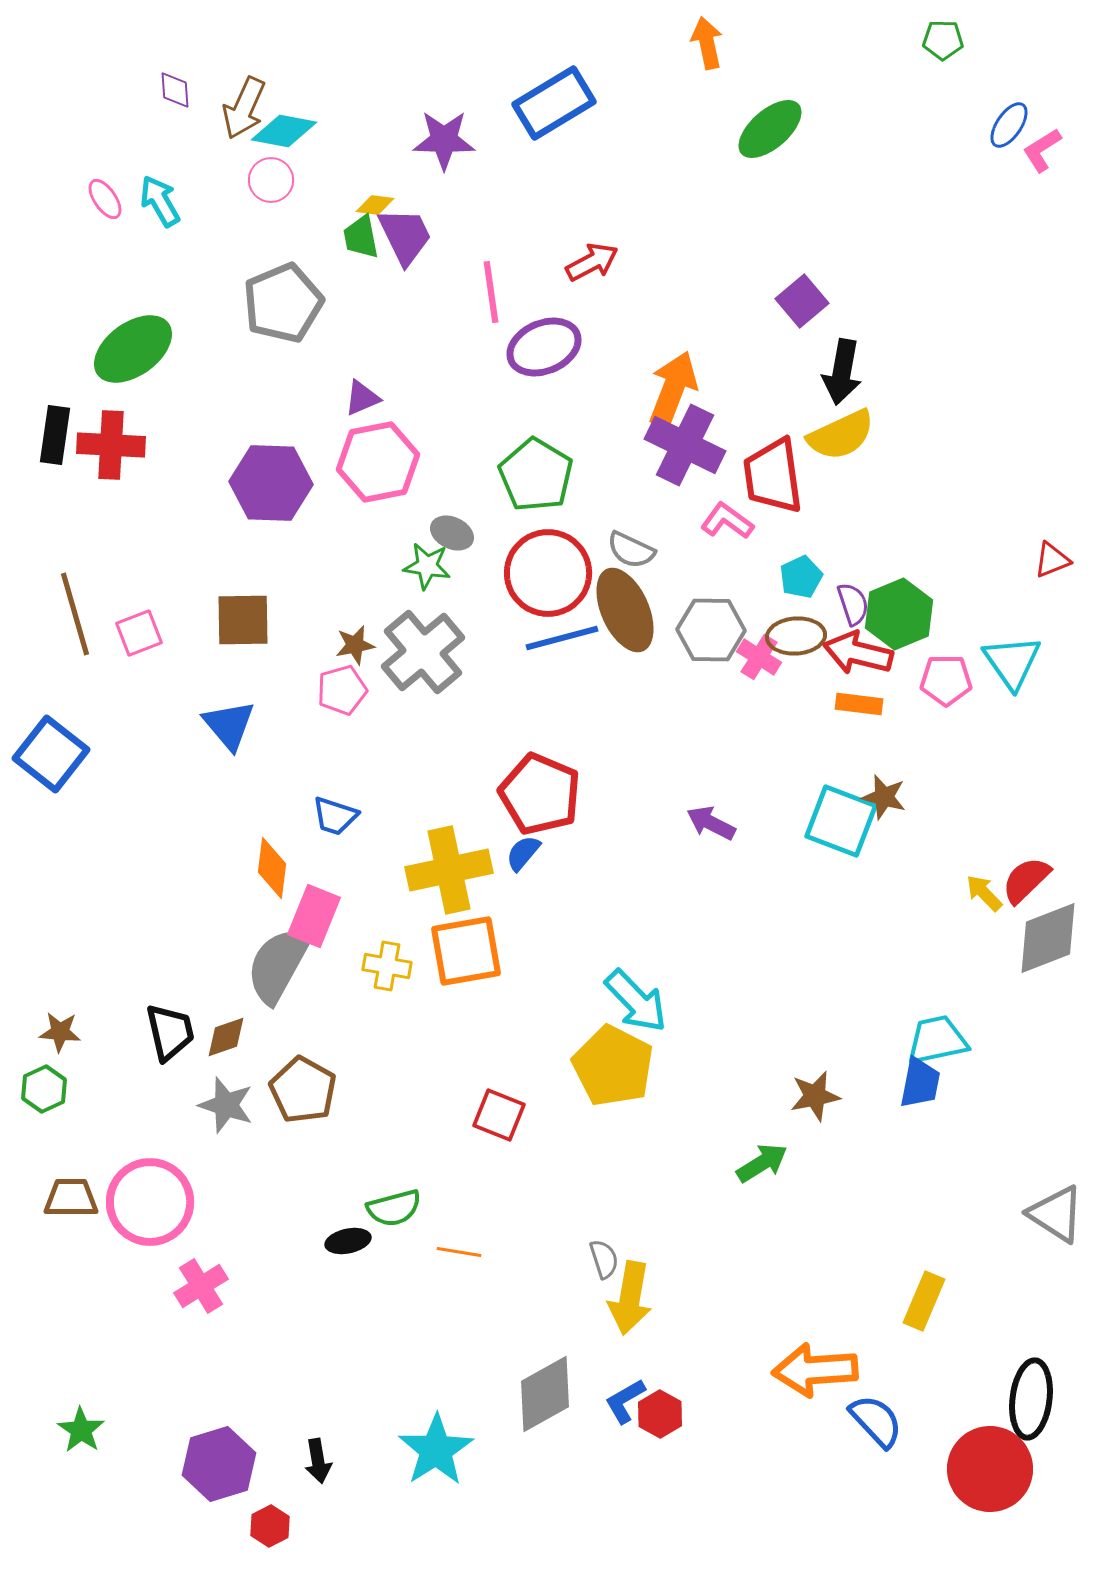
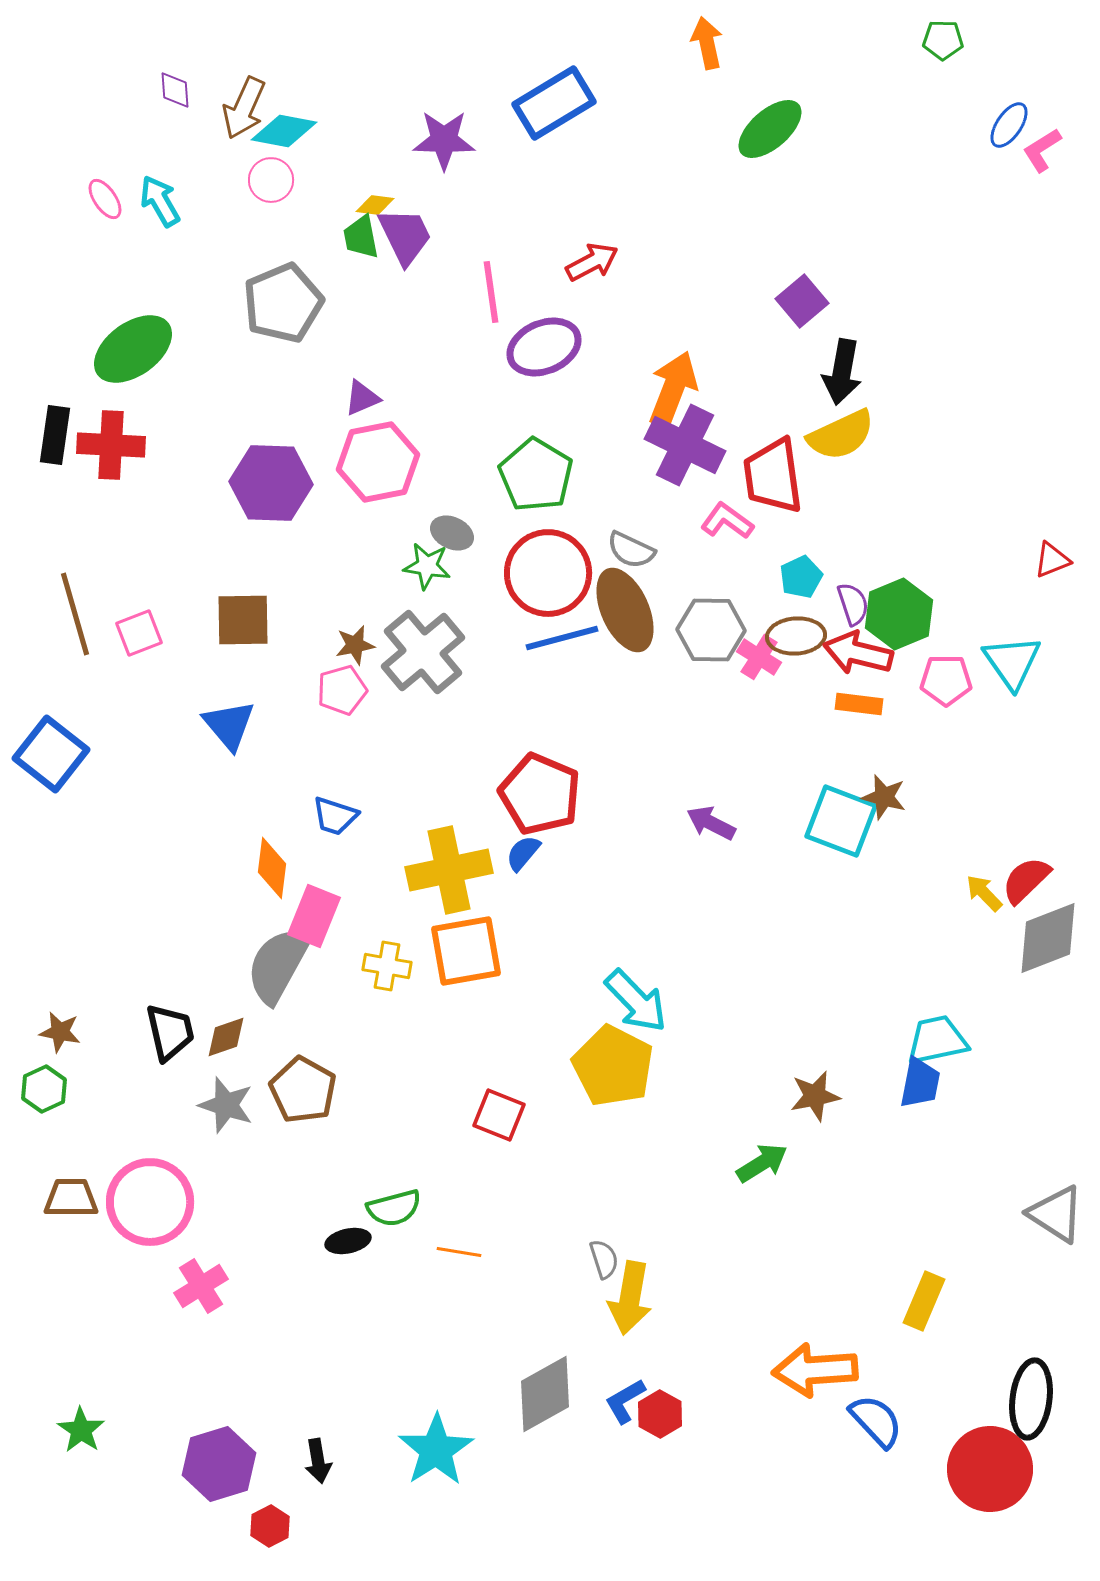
brown star at (60, 1032): rotated 6 degrees clockwise
